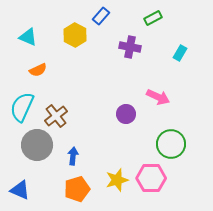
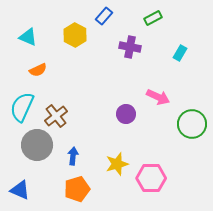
blue rectangle: moved 3 px right
green circle: moved 21 px right, 20 px up
yellow star: moved 16 px up
